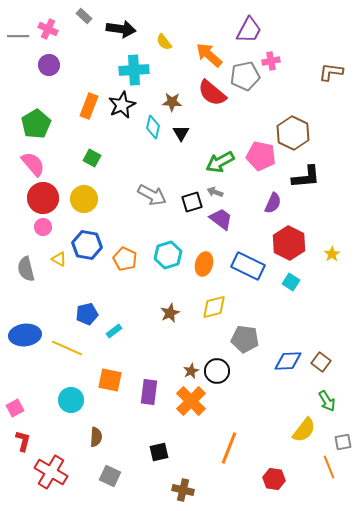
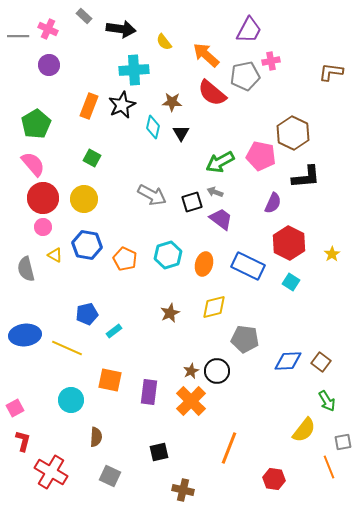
orange arrow at (209, 55): moved 3 px left
yellow triangle at (59, 259): moved 4 px left, 4 px up
